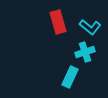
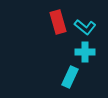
cyan L-shape: moved 5 px left
cyan cross: rotated 18 degrees clockwise
